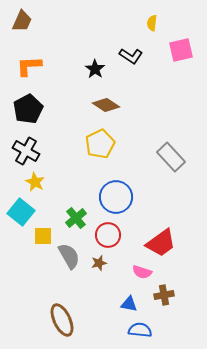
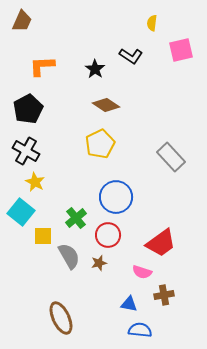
orange L-shape: moved 13 px right
brown ellipse: moved 1 px left, 2 px up
